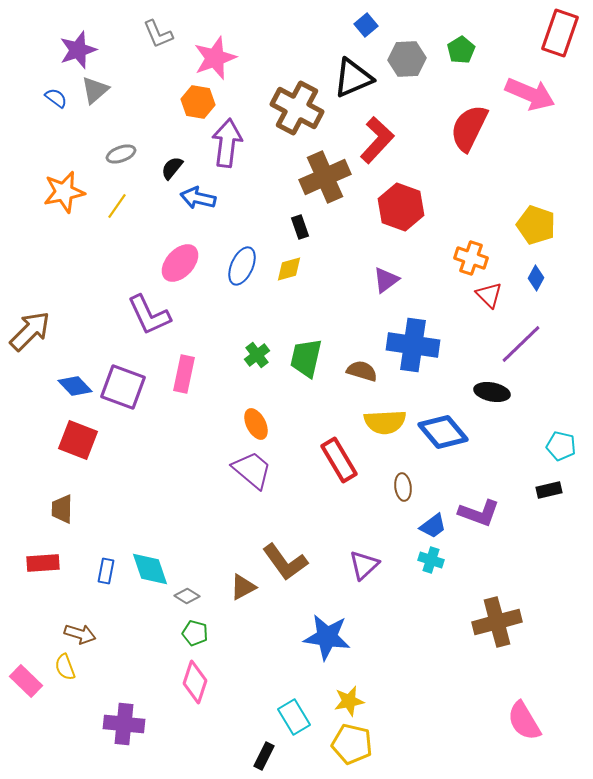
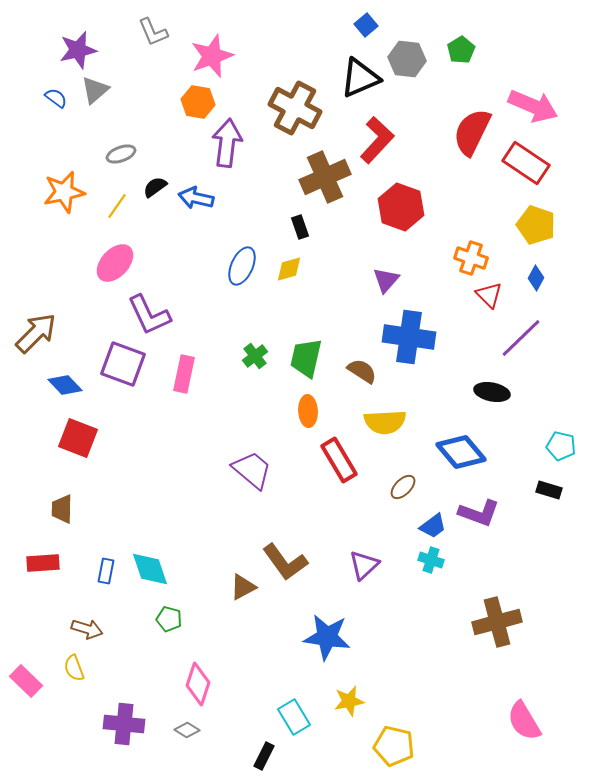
red rectangle at (560, 33): moved 34 px left, 130 px down; rotated 75 degrees counterclockwise
gray L-shape at (158, 34): moved 5 px left, 2 px up
purple star at (78, 50): rotated 6 degrees clockwise
pink star at (215, 58): moved 3 px left, 2 px up
gray hexagon at (407, 59): rotated 9 degrees clockwise
black triangle at (353, 78): moved 7 px right
pink arrow at (530, 94): moved 3 px right, 12 px down
brown cross at (297, 108): moved 2 px left
red semicircle at (469, 128): moved 3 px right, 4 px down
black semicircle at (172, 168): moved 17 px left, 19 px down; rotated 15 degrees clockwise
blue arrow at (198, 198): moved 2 px left
pink ellipse at (180, 263): moved 65 px left
purple triangle at (386, 280): rotated 12 degrees counterclockwise
brown arrow at (30, 331): moved 6 px right, 2 px down
purple line at (521, 344): moved 6 px up
blue cross at (413, 345): moved 4 px left, 8 px up
green cross at (257, 355): moved 2 px left, 1 px down
brown semicircle at (362, 371): rotated 16 degrees clockwise
blue diamond at (75, 386): moved 10 px left, 1 px up
purple square at (123, 387): moved 23 px up
orange ellipse at (256, 424): moved 52 px right, 13 px up; rotated 24 degrees clockwise
blue diamond at (443, 432): moved 18 px right, 20 px down
red square at (78, 440): moved 2 px up
brown ellipse at (403, 487): rotated 52 degrees clockwise
black rectangle at (549, 490): rotated 30 degrees clockwise
gray diamond at (187, 596): moved 134 px down
green pentagon at (195, 633): moved 26 px left, 14 px up
brown arrow at (80, 634): moved 7 px right, 5 px up
yellow semicircle at (65, 667): moved 9 px right, 1 px down
pink diamond at (195, 682): moved 3 px right, 2 px down
yellow pentagon at (352, 744): moved 42 px right, 2 px down
